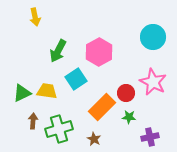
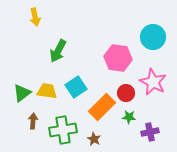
pink hexagon: moved 19 px right, 6 px down; rotated 24 degrees counterclockwise
cyan square: moved 8 px down
green triangle: rotated 12 degrees counterclockwise
green cross: moved 4 px right, 1 px down; rotated 8 degrees clockwise
purple cross: moved 5 px up
